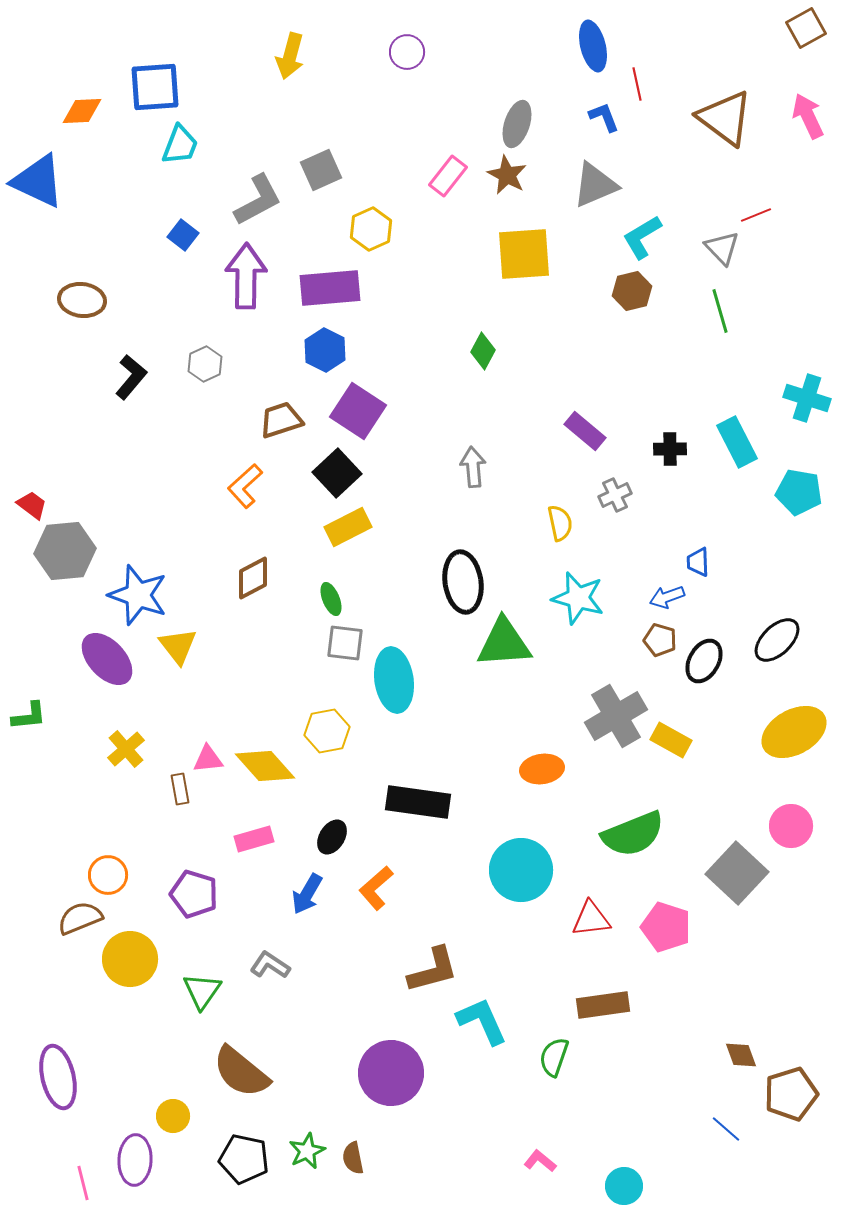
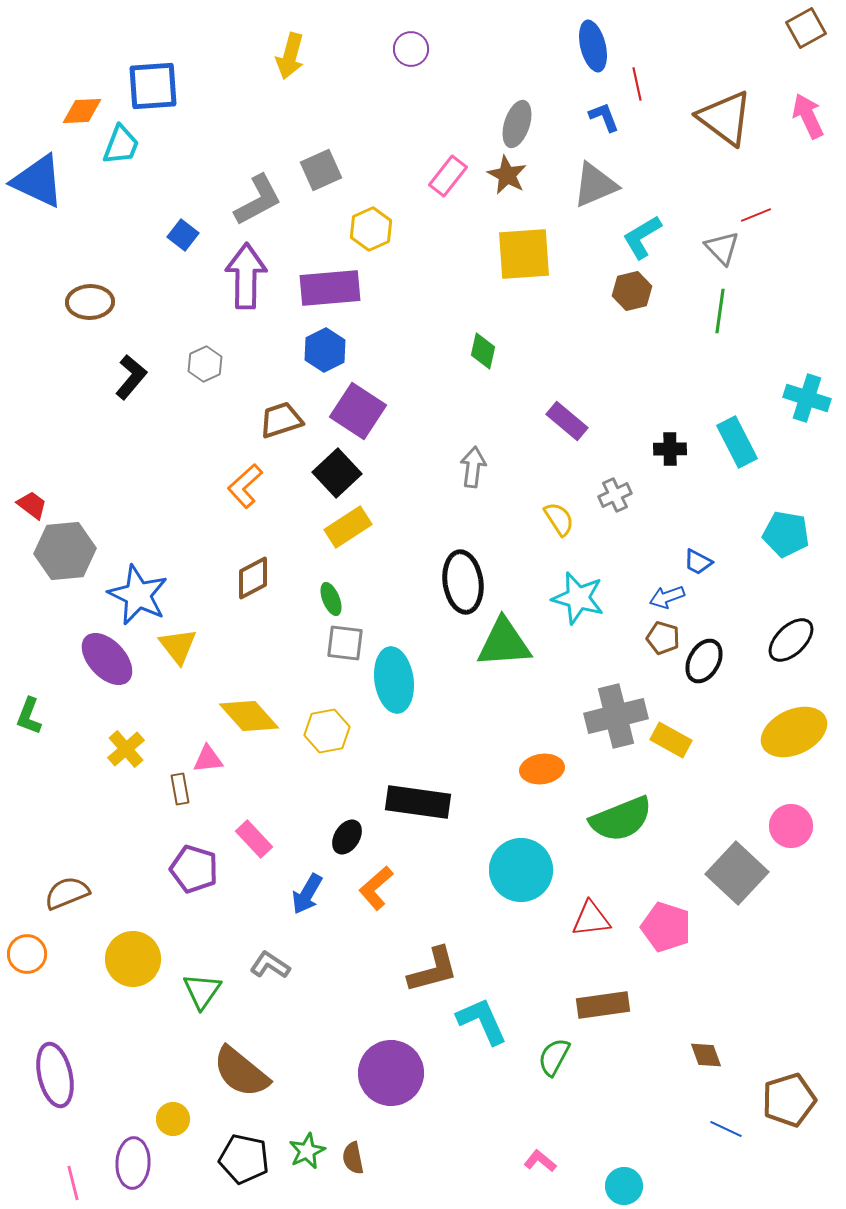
purple circle at (407, 52): moved 4 px right, 3 px up
blue square at (155, 87): moved 2 px left, 1 px up
cyan trapezoid at (180, 145): moved 59 px left
brown ellipse at (82, 300): moved 8 px right, 2 px down; rotated 9 degrees counterclockwise
green line at (720, 311): rotated 24 degrees clockwise
blue hexagon at (325, 350): rotated 6 degrees clockwise
green diamond at (483, 351): rotated 15 degrees counterclockwise
purple rectangle at (585, 431): moved 18 px left, 10 px up
gray arrow at (473, 467): rotated 12 degrees clockwise
cyan pentagon at (799, 492): moved 13 px left, 42 px down
yellow semicircle at (560, 523): moved 1 px left, 4 px up; rotated 21 degrees counterclockwise
yellow rectangle at (348, 527): rotated 6 degrees counterclockwise
blue trapezoid at (698, 562): rotated 60 degrees counterclockwise
blue star at (138, 595): rotated 6 degrees clockwise
brown pentagon at (660, 640): moved 3 px right, 2 px up
black ellipse at (777, 640): moved 14 px right
green L-shape at (29, 716): rotated 117 degrees clockwise
gray cross at (616, 716): rotated 16 degrees clockwise
yellow ellipse at (794, 732): rotated 4 degrees clockwise
yellow diamond at (265, 766): moved 16 px left, 50 px up
green semicircle at (633, 834): moved 12 px left, 15 px up
black ellipse at (332, 837): moved 15 px right
pink rectangle at (254, 839): rotated 63 degrees clockwise
orange circle at (108, 875): moved 81 px left, 79 px down
purple pentagon at (194, 894): moved 25 px up
brown semicircle at (80, 918): moved 13 px left, 25 px up
yellow circle at (130, 959): moved 3 px right
brown diamond at (741, 1055): moved 35 px left
green semicircle at (554, 1057): rotated 9 degrees clockwise
purple ellipse at (58, 1077): moved 3 px left, 2 px up
brown pentagon at (791, 1094): moved 2 px left, 6 px down
yellow circle at (173, 1116): moved 3 px down
blue line at (726, 1129): rotated 16 degrees counterclockwise
purple ellipse at (135, 1160): moved 2 px left, 3 px down
pink line at (83, 1183): moved 10 px left
